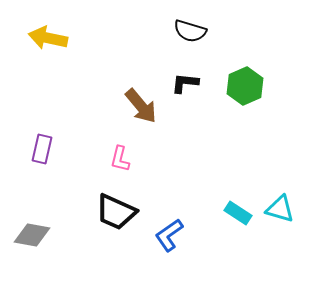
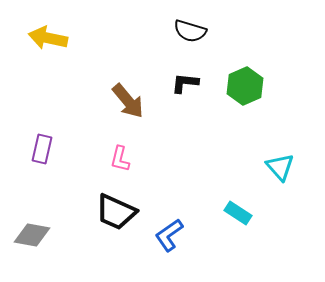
brown arrow: moved 13 px left, 5 px up
cyan triangle: moved 42 px up; rotated 32 degrees clockwise
